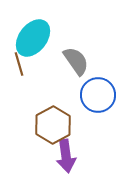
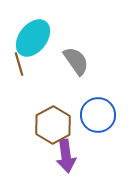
blue circle: moved 20 px down
